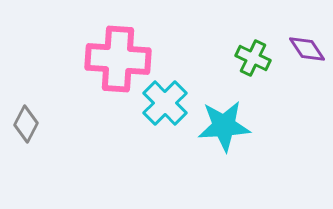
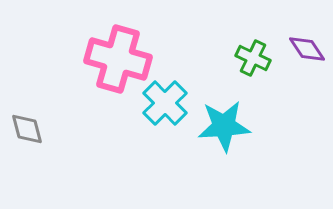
pink cross: rotated 12 degrees clockwise
gray diamond: moved 1 px right, 5 px down; rotated 42 degrees counterclockwise
